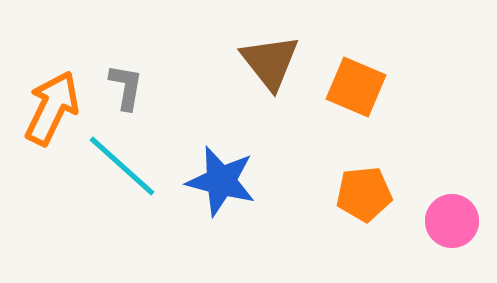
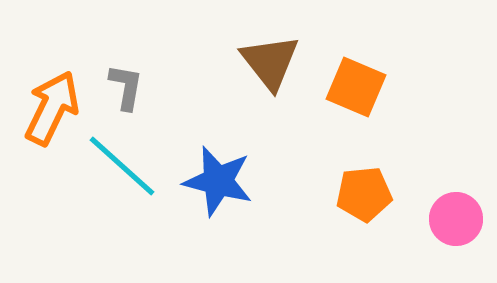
blue star: moved 3 px left
pink circle: moved 4 px right, 2 px up
